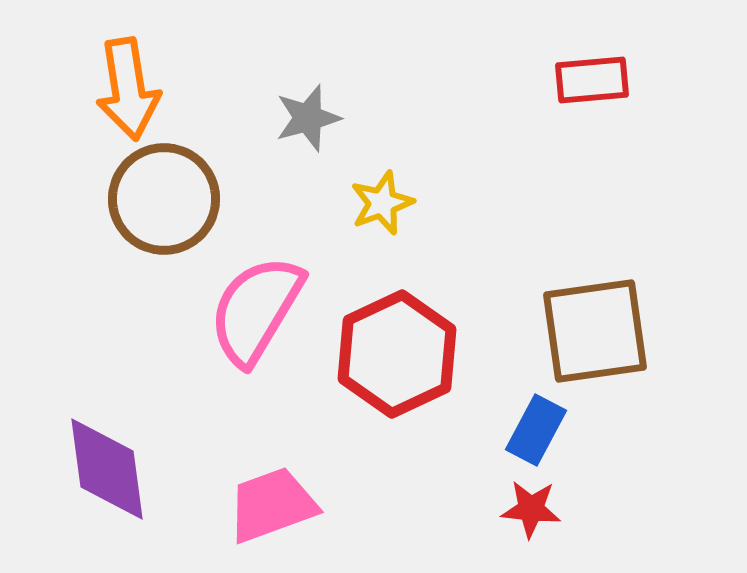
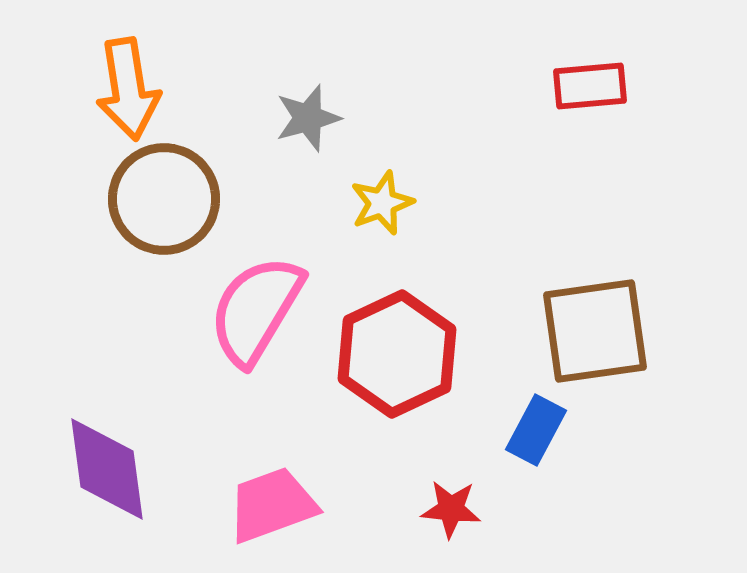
red rectangle: moved 2 px left, 6 px down
red star: moved 80 px left
